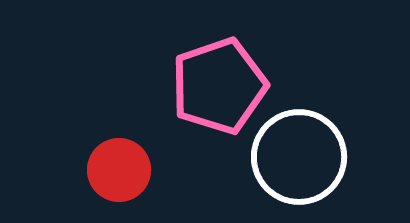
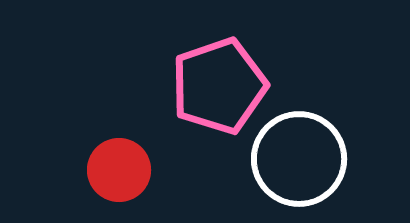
white circle: moved 2 px down
